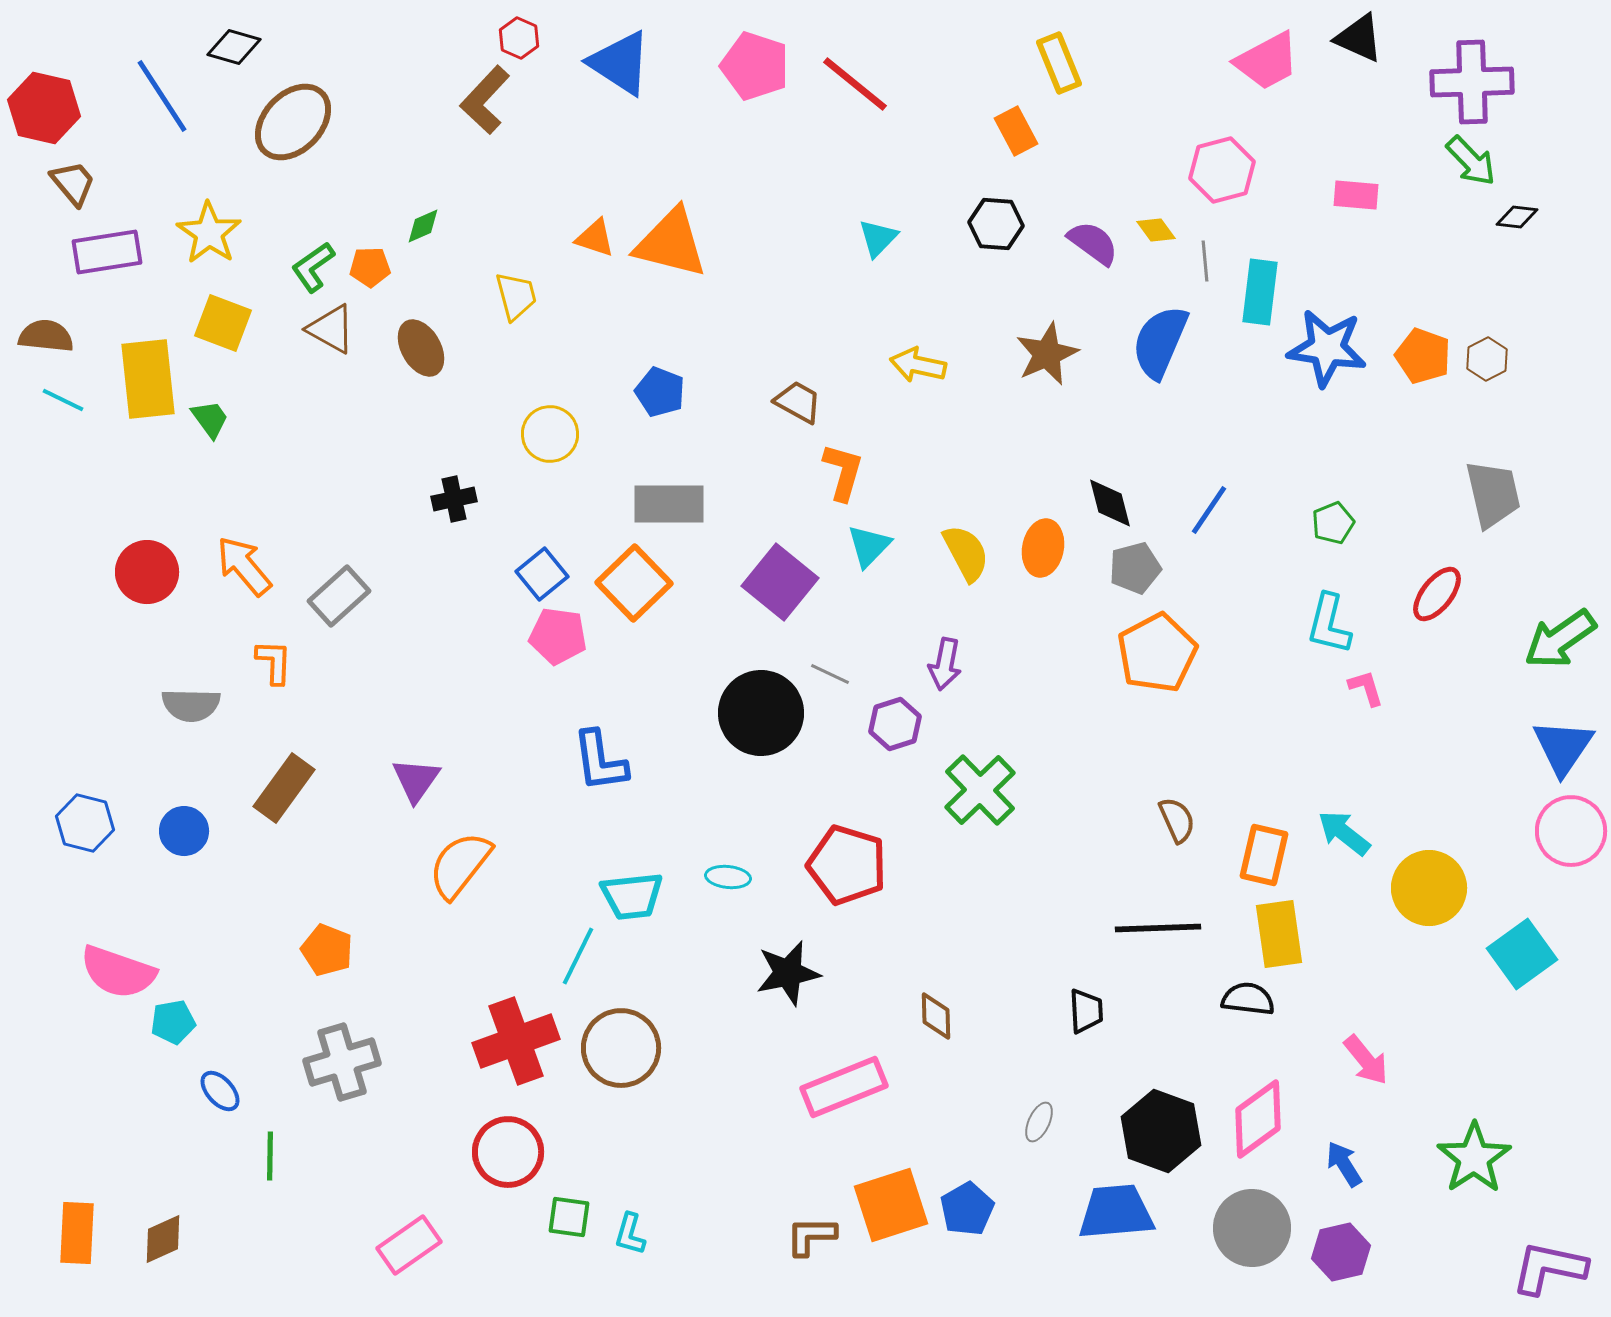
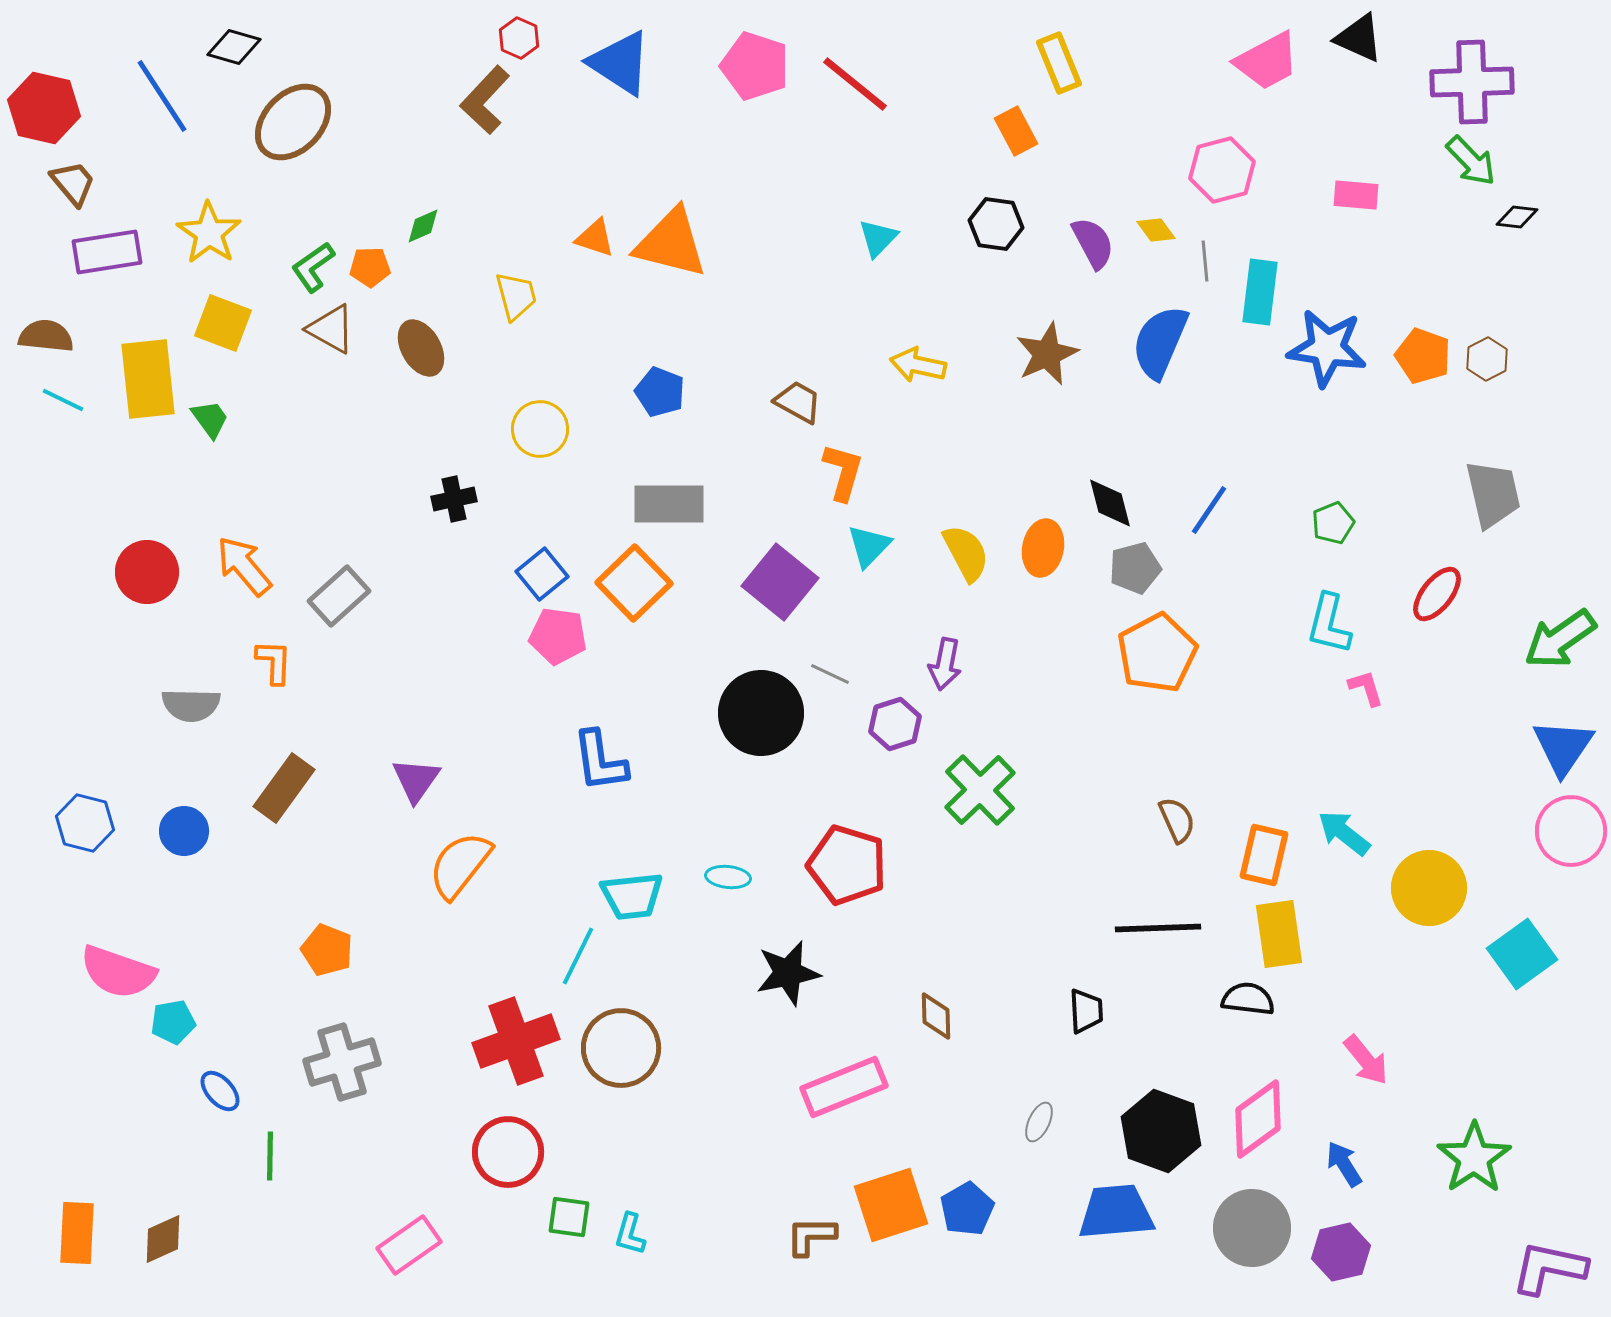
black hexagon at (996, 224): rotated 4 degrees clockwise
purple semicircle at (1093, 243): rotated 26 degrees clockwise
yellow circle at (550, 434): moved 10 px left, 5 px up
